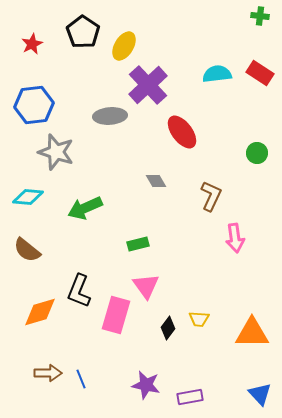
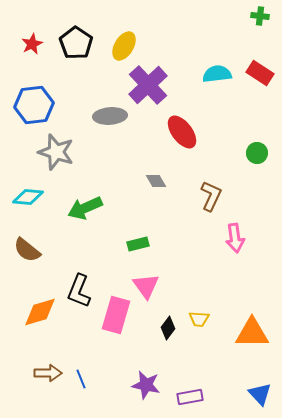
black pentagon: moved 7 px left, 11 px down
